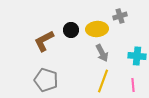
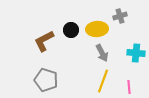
cyan cross: moved 1 px left, 3 px up
pink line: moved 4 px left, 2 px down
